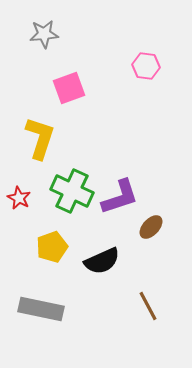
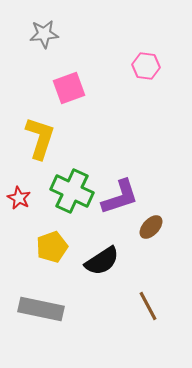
black semicircle: rotated 9 degrees counterclockwise
